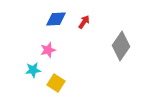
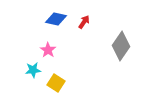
blue diamond: rotated 15 degrees clockwise
pink star: rotated 21 degrees counterclockwise
